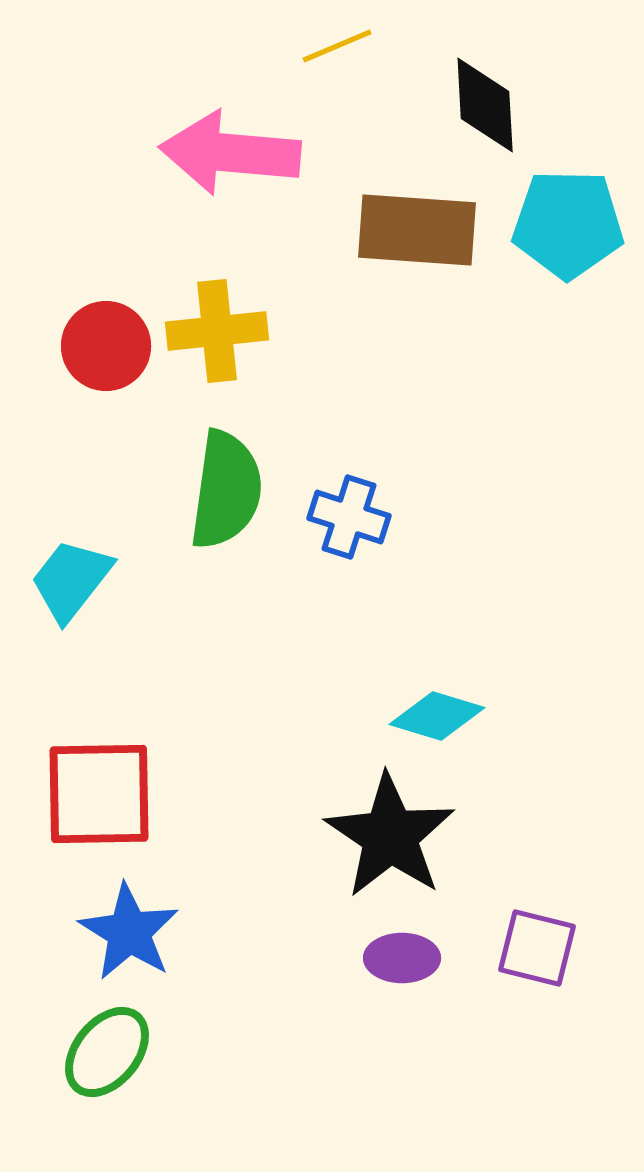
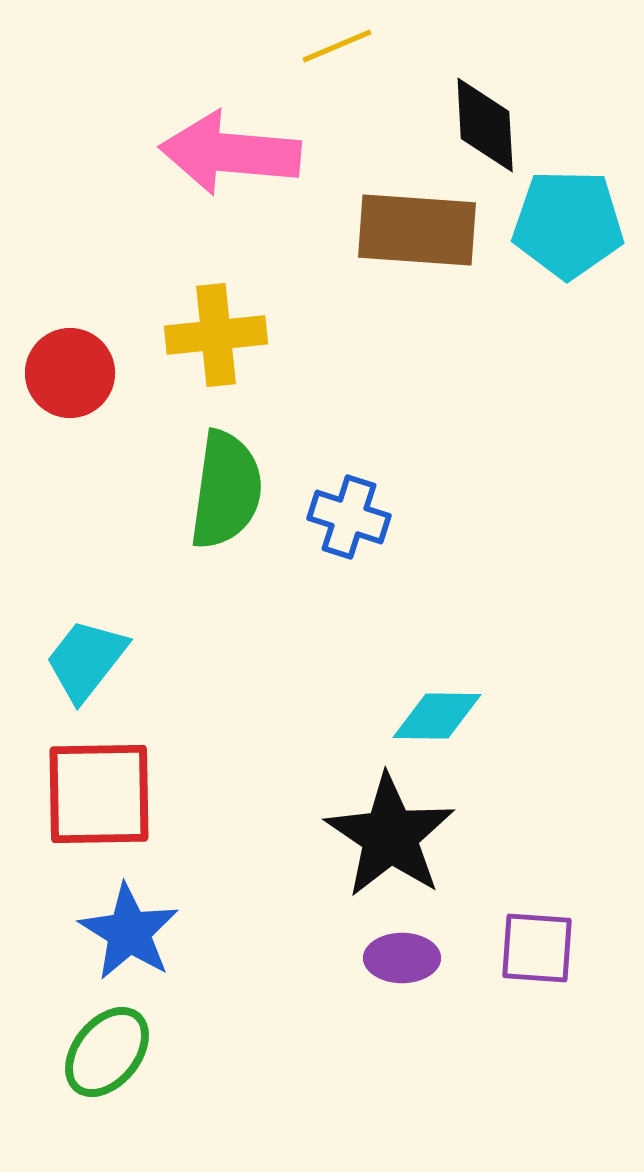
black diamond: moved 20 px down
yellow cross: moved 1 px left, 4 px down
red circle: moved 36 px left, 27 px down
cyan trapezoid: moved 15 px right, 80 px down
cyan diamond: rotated 16 degrees counterclockwise
purple square: rotated 10 degrees counterclockwise
